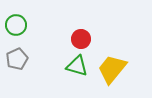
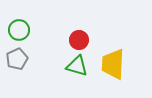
green circle: moved 3 px right, 5 px down
red circle: moved 2 px left, 1 px down
yellow trapezoid: moved 1 px right, 5 px up; rotated 36 degrees counterclockwise
